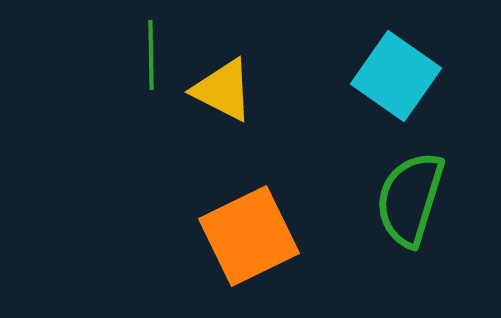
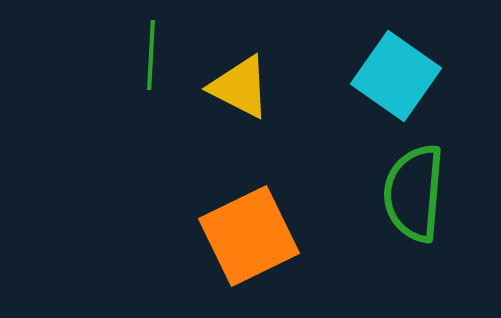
green line: rotated 4 degrees clockwise
yellow triangle: moved 17 px right, 3 px up
green semicircle: moved 4 px right, 6 px up; rotated 12 degrees counterclockwise
